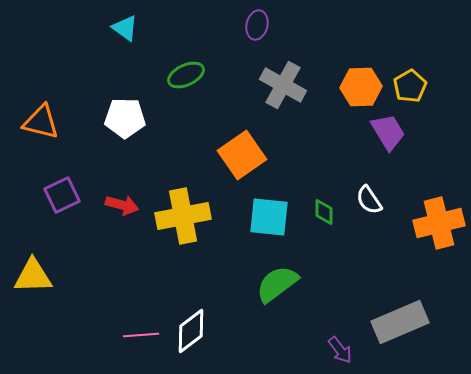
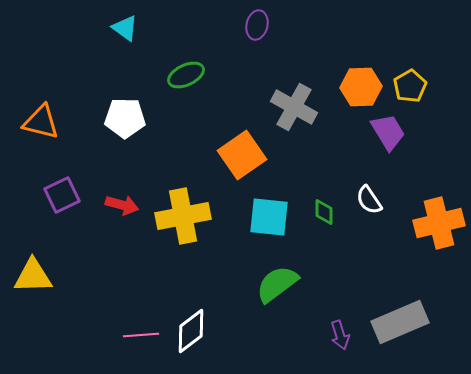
gray cross: moved 11 px right, 22 px down
purple arrow: moved 15 px up; rotated 20 degrees clockwise
